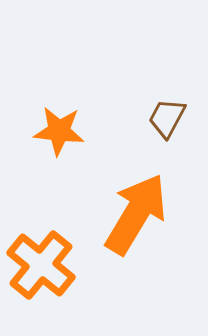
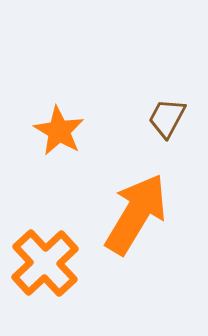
orange star: rotated 24 degrees clockwise
orange cross: moved 4 px right, 2 px up; rotated 8 degrees clockwise
